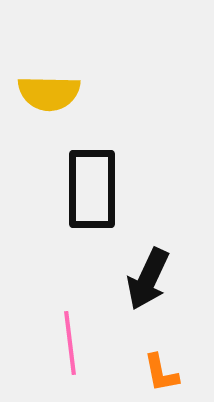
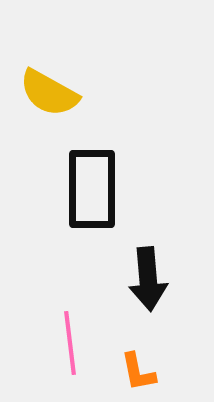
yellow semicircle: rotated 28 degrees clockwise
black arrow: rotated 30 degrees counterclockwise
orange L-shape: moved 23 px left, 1 px up
